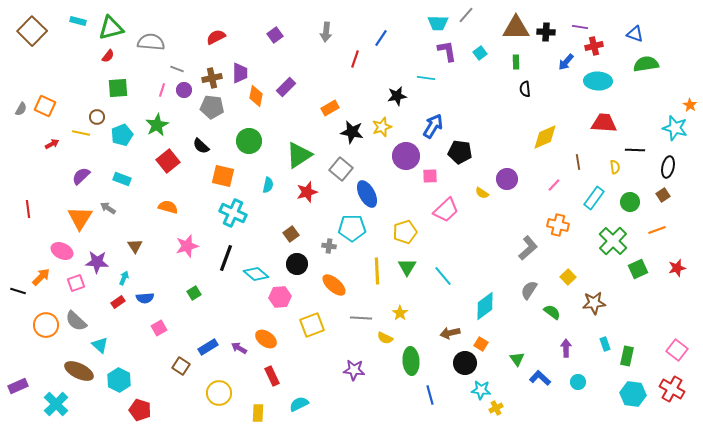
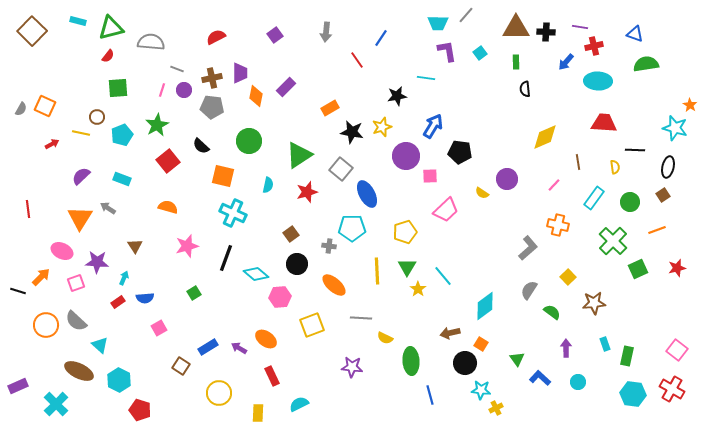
red line at (355, 59): moved 2 px right, 1 px down; rotated 54 degrees counterclockwise
yellow star at (400, 313): moved 18 px right, 24 px up
purple star at (354, 370): moved 2 px left, 3 px up
